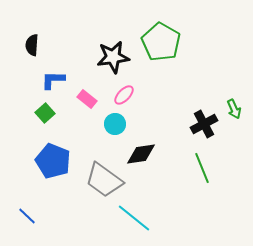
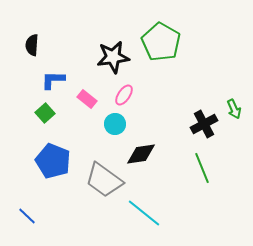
pink ellipse: rotated 10 degrees counterclockwise
cyan line: moved 10 px right, 5 px up
